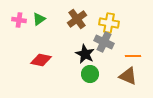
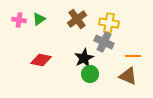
black star: moved 1 px left, 4 px down; rotated 18 degrees clockwise
